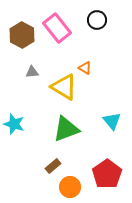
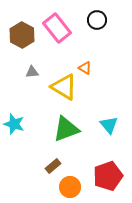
cyan triangle: moved 3 px left, 4 px down
red pentagon: moved 1 px right, 2 px down; rotated 16 degrees clockwise
